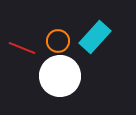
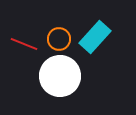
orange circle: moved 1 px right, 2 px up
red line: moved 2 px right, 4 px up
